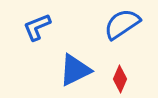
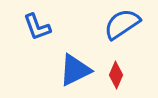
blue L-shape: rotated 88 degrees counterclockwise
red diamond: moved 4 px left, 4 px up
